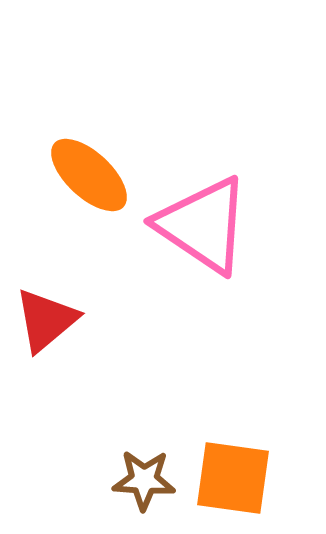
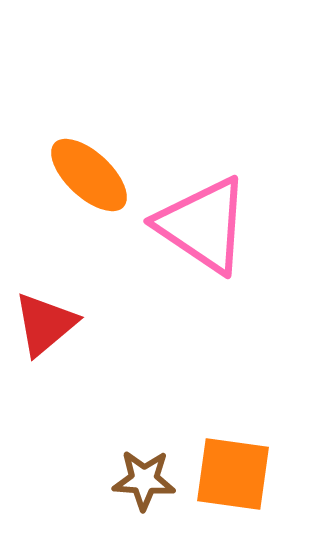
red triangle: moved 1 px left, 4 px down
orange square: moved 4 px up
